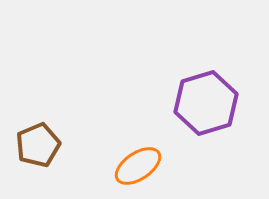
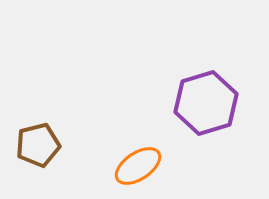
brown pentagon: rotated 9 degrees clockwise
